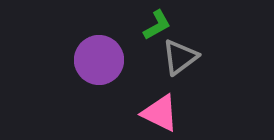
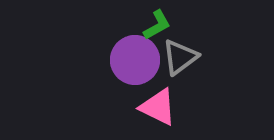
purple circle: moved 36 px right
pink triangle: moved 2 px left, 6 px up
